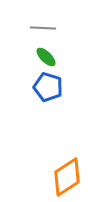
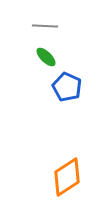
gray line: moved 2 px right, 2 px up
blue pentagon: moved 19 px right; rotated 8 degrees clockwise
